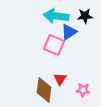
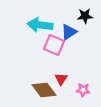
cyan arrow: moved 16 px left, 9 px down
red triangle: moved 1 px right
brown diamond: rotated 45 degrees counterclockwise
